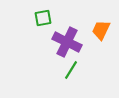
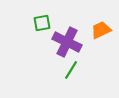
green square: moved 1 px left, 5 px down
orange trapezoid: rotated 40 degrees clockwise
